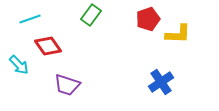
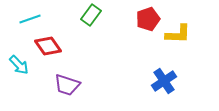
blue cross: moved 3 px right, 1 px up
